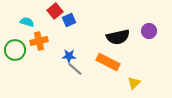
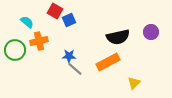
red square: rotated 21 degrees counterclockwise
cyan semicircle: rotated 24 degrees clockwise
purple circle: moved 2 px right, 1 px down
orange rectangle: rotated 55 degrees counterclockwise
